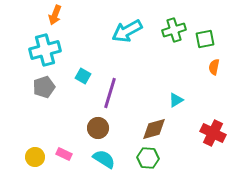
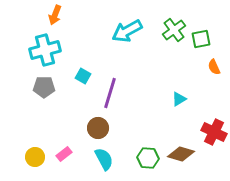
green cross: rotated 20 degrees counterclockwise
green square: moved 4 px left
orange semicircle: rotated 35 degrees counterclockwise
gray pentagon: rotated 20 degrees clockwise
cyan triangle: moved 3 px right, 1 px up
brown diamond: moved 27 px right, 25 px down; rotated 32 degrees clockwise
red cross: moved 1 px right, 1 px up
pink rectangle: rotated 63 degrees counterclockwise
cyan semicircle: rotated 30 degrees clockwise
